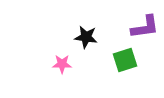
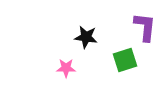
purple L-shape: rotated 76 degrees counterclockwise
pink star: moved 4 px right, 4 px down
